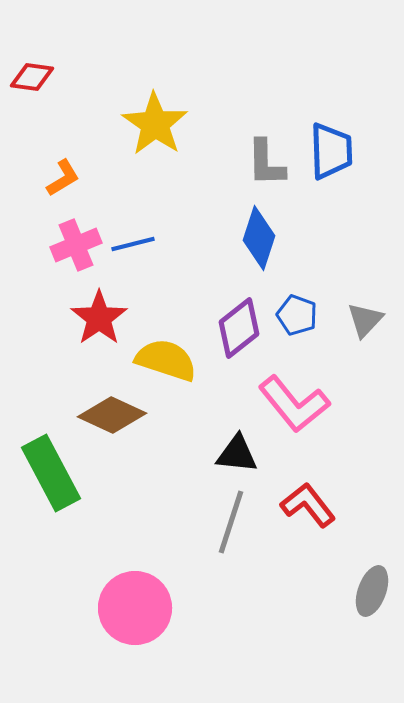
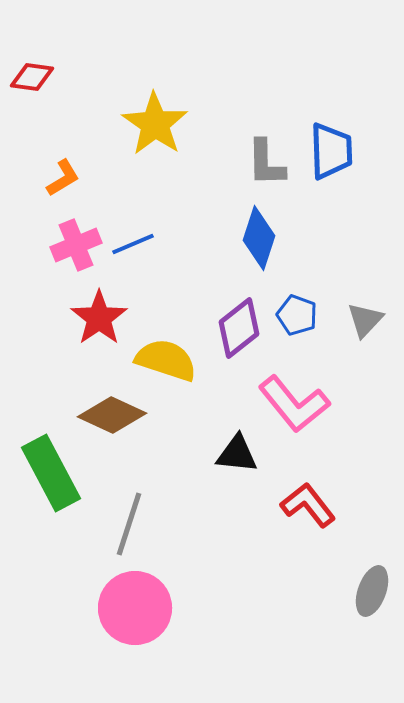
blue line: rotated 9 degrees counterclockwise
gray line: moved 102 px left, 2 px down
